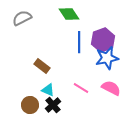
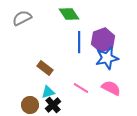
brown rectangle: moved 3 px right, 2 px down
cyan triangle: moved 2 px down; rotated 40 degrees counterclockwise
